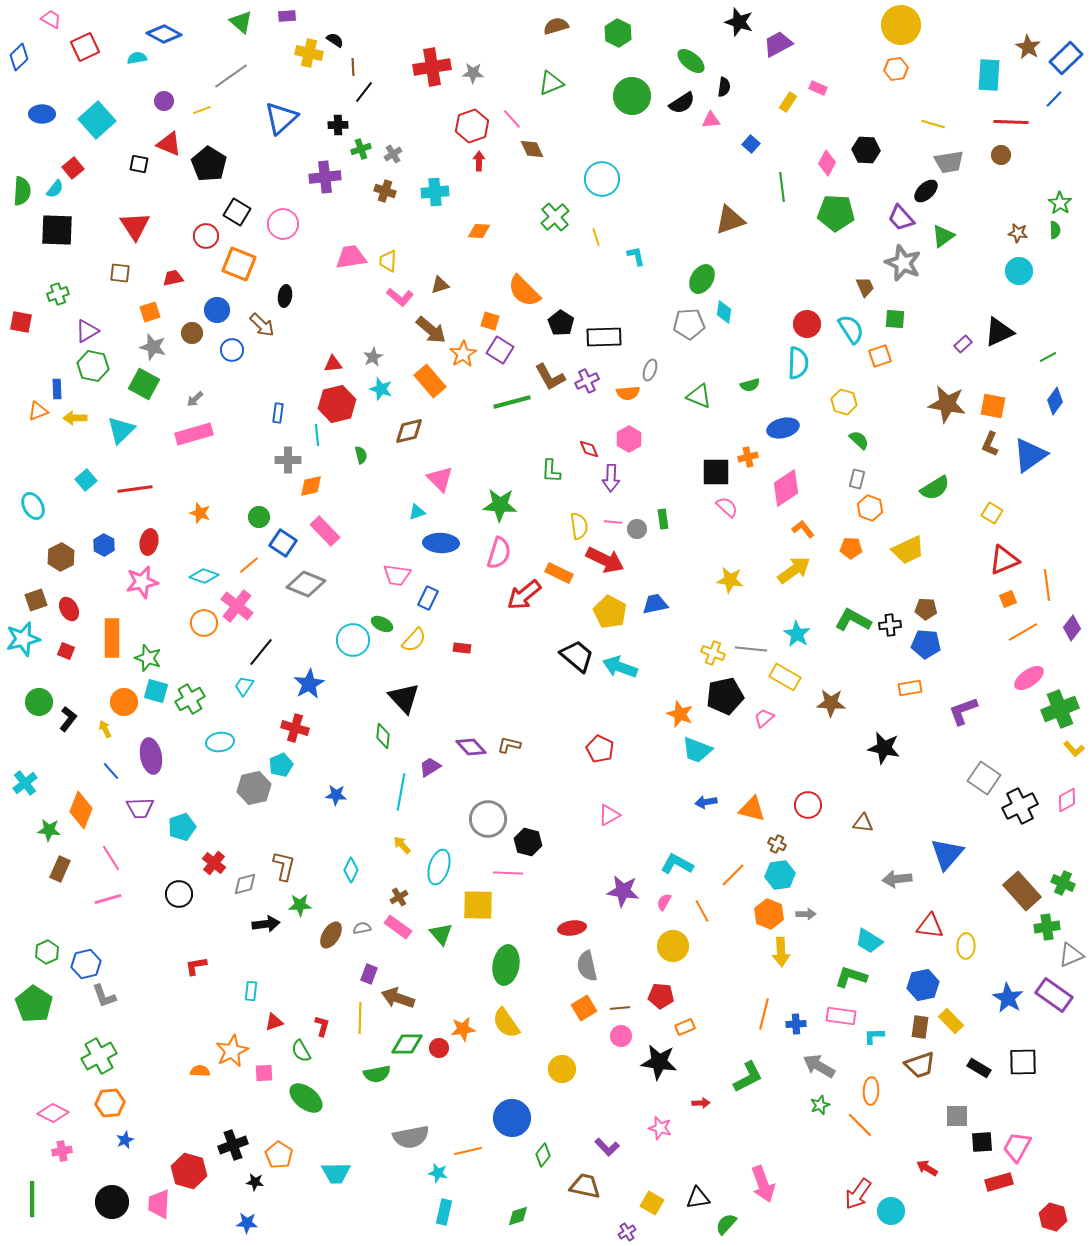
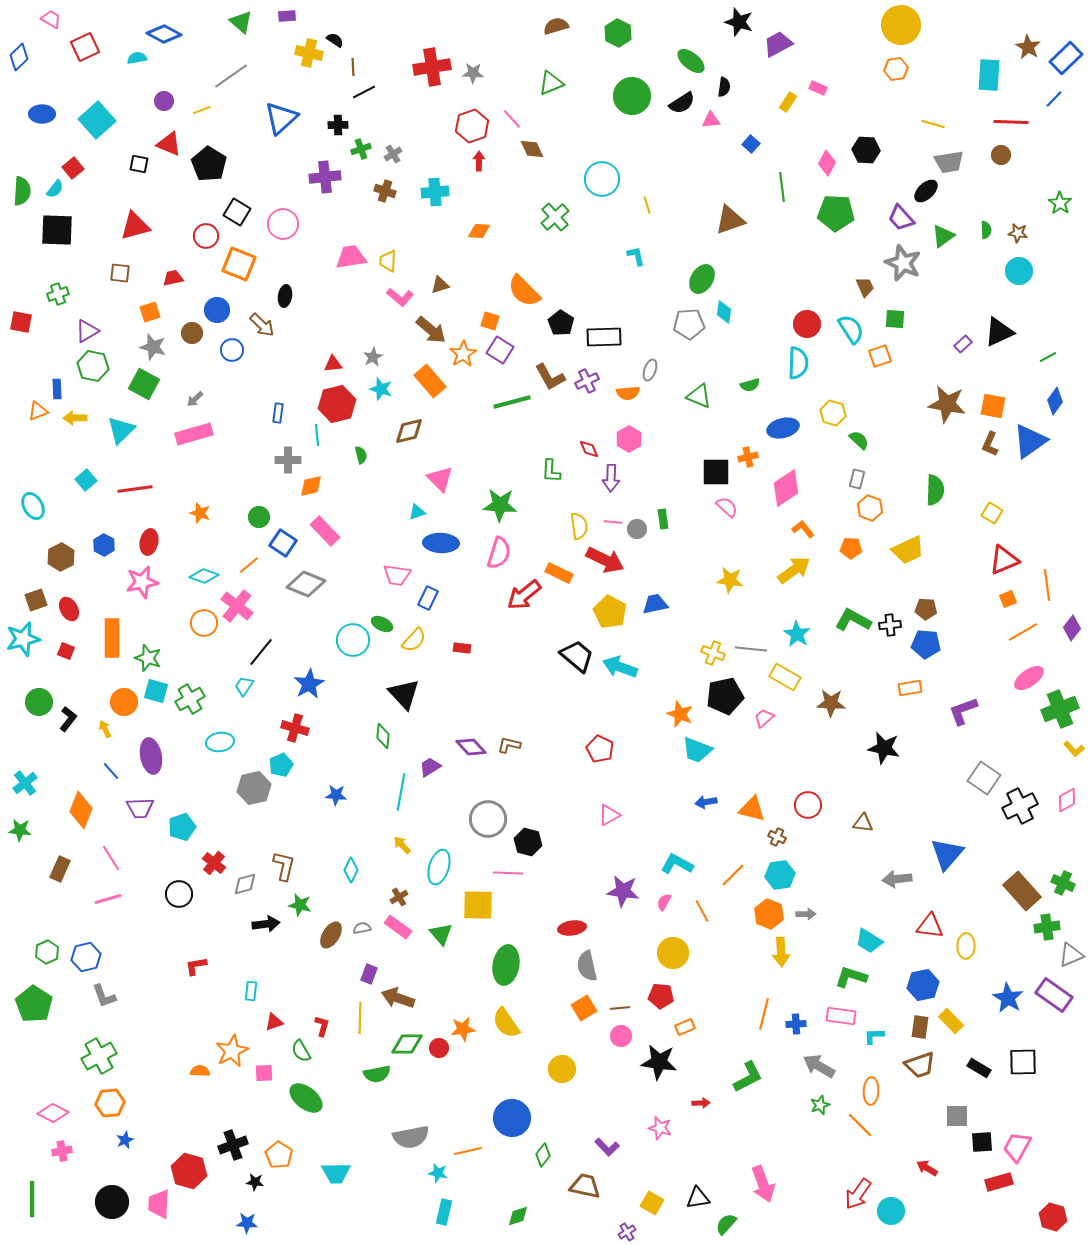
black line at (364, 92): rotated 25 degrees clockwise
red triangle at (135, 226): rotated 48 degrees clockwise
green semicircle at (1055, 230): moved 69 px left
yellow line at (596, 237): moved 51 px right, 32 px up
yellow hexagon at (844, 402): moved 11 px left, 11 px down
blue triangle at (1030, 455): moved 14 px up
green semicircle at (935, 488): moved 2 px down; rotated 56 degrees counterclockwise
black triangle at (404, 698): moved 4 px up
green star at (49, 830): moved 29 px left
brown cross at (777, 844): moved 7 px up
green star at (300, 905): rotated 15 degrees clockwise
yellow circle at (673, 946): moved 7 px down
blue hexagon at (86, 964): moved 7 px up
